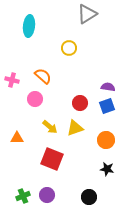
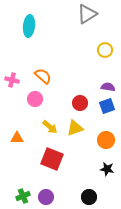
yellow circle: moved 36 px right, 2 px down
purple circle: moved 1 px left, 2 px down
